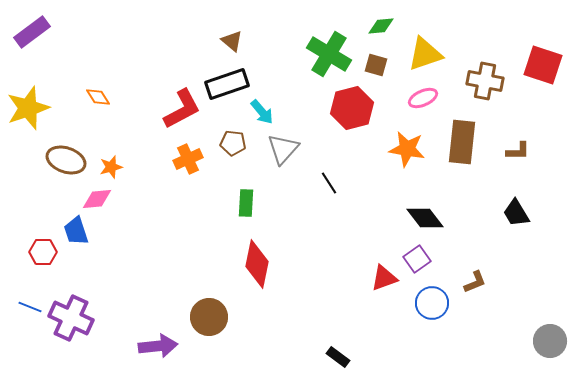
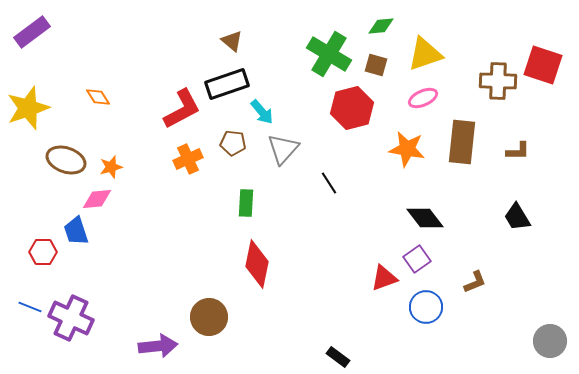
brown cross at (485, 81): moved 13 px right; rotated 9 degrees counterclockwise
black trapezoid at (516, 213): moved 1 px right, 4 px down
blue circle at (432, 303): moved 6 px left, 4 px down
